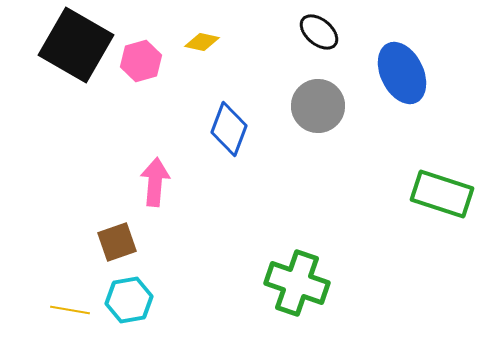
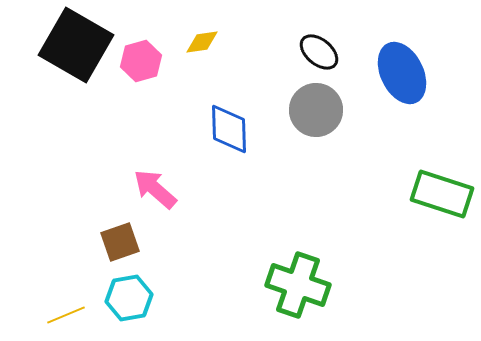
black ellipse: moved 20 px down
yellow diamond: rotated 20 degrees counterclockwise
gray circle: moved 2 px left, 4 px down
blue diamond: rotated 22 degrees counterclockwise
pink arrow: moved 7 px down; rotated 54 degrees counterclockwise
brown square: moved 3 px right
green cross: moved 1 px right, 2 px down
cyan hexagon: moved 2 px up
yellow line: moved 4 px left, 5 px down; rotated 33 degrees counterclockwise
